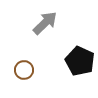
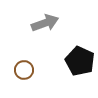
gray arrow: rotated 24 degrees clockwise
